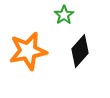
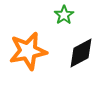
black diamond: moved 1 px right, 2 px down; rotated 20 degrees clockwise
